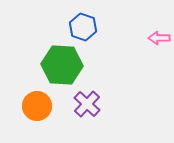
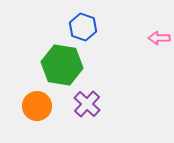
green hexagon: rotated 6 degrees clockwise
